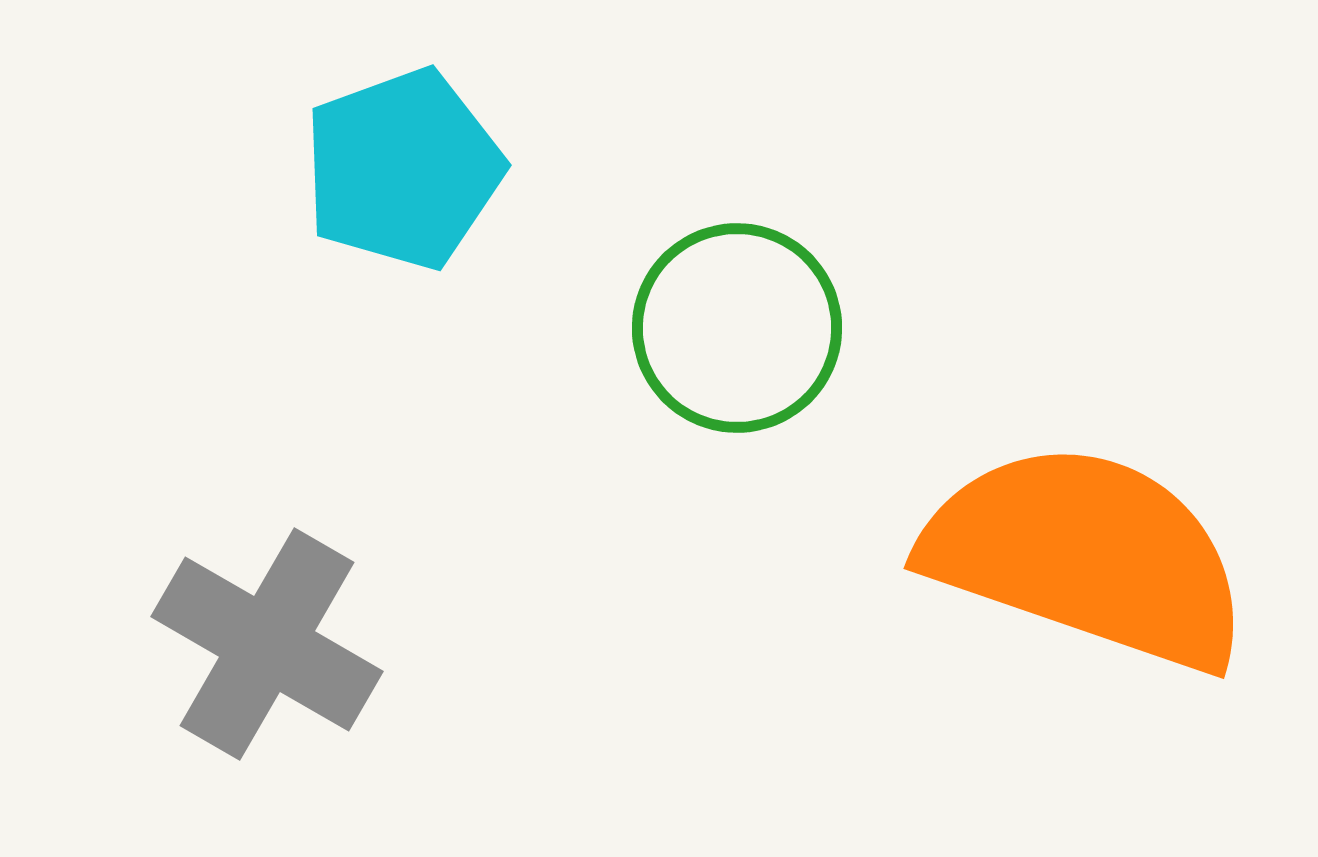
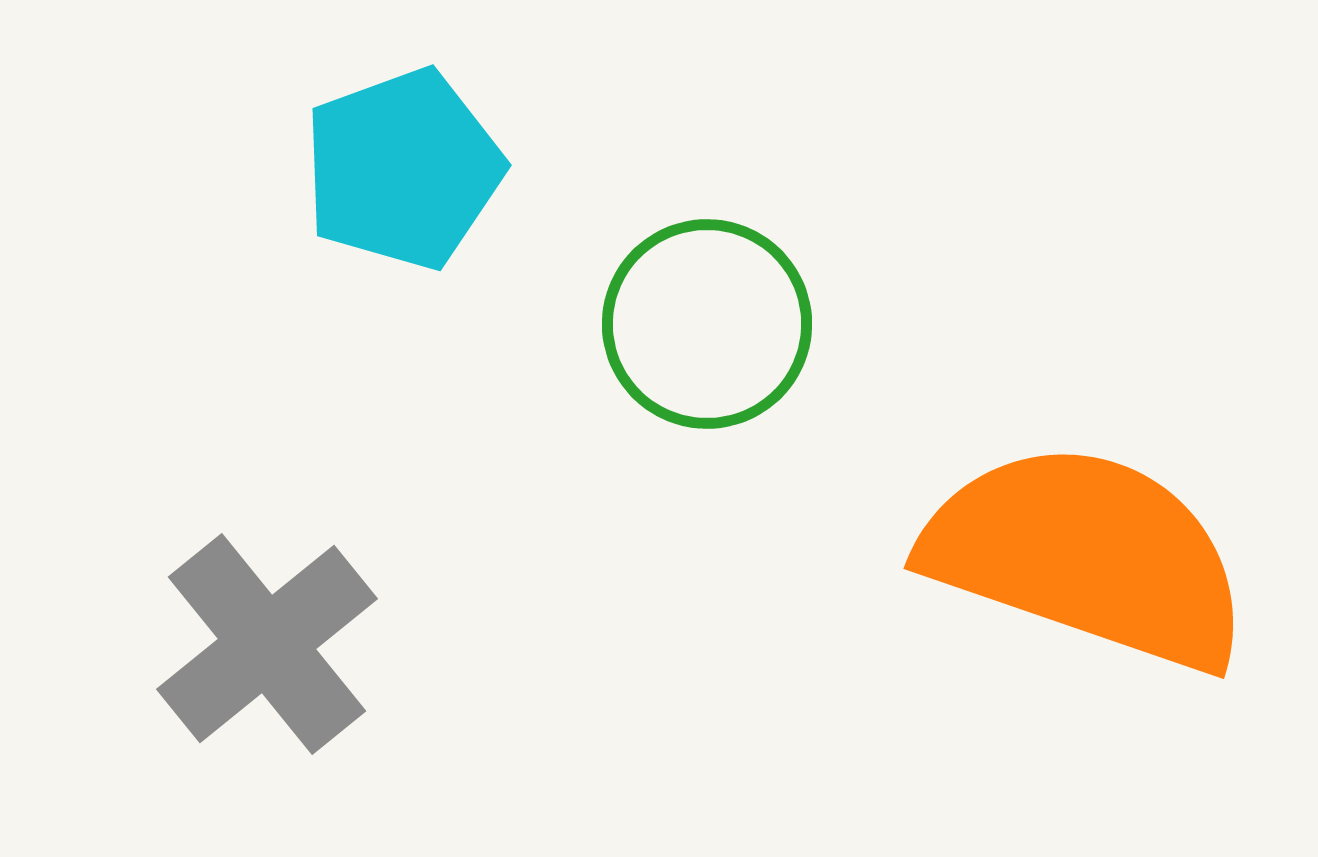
green circle: moved 30 px left, 4 px up
gray cross: rotated 21 degrees clockwise
